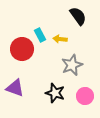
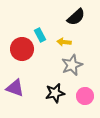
black semicircle: moved 2 px left, 1 px down; rotated 84 degrees clockwise
yellow arrow: moved 4 px right, 3 px down
black star: rotated 30 degrees counterclockwise
